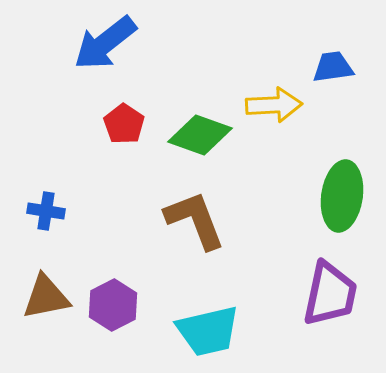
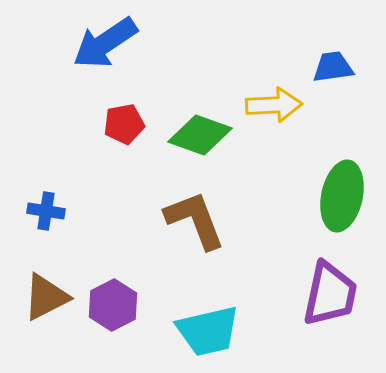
blue arrow: rotated 4 degrees clockwise
red pentagon: rotated 27 degrees clockwise
green ellipse: rotated 4 degrees clockwise
brown triangle: rotated 16 degrees counterclockwise
